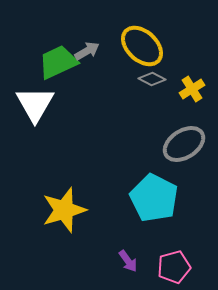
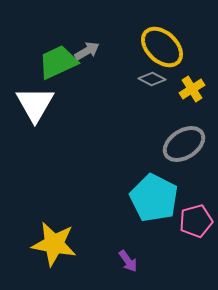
yellow ellipse: moved 20 px right, 1 px down
yellow star: moved 10 px left, 34 px down; rotated 27 degrees clockwise
pink pentagon: moved 22 px right, 46 px up
